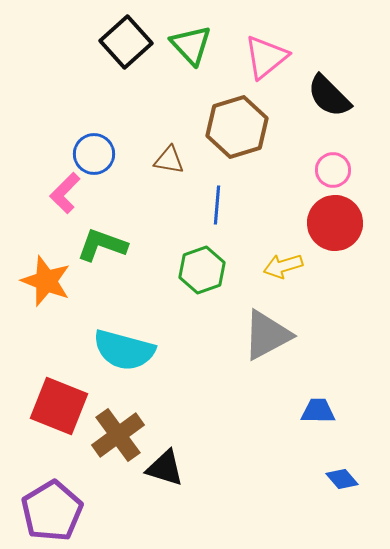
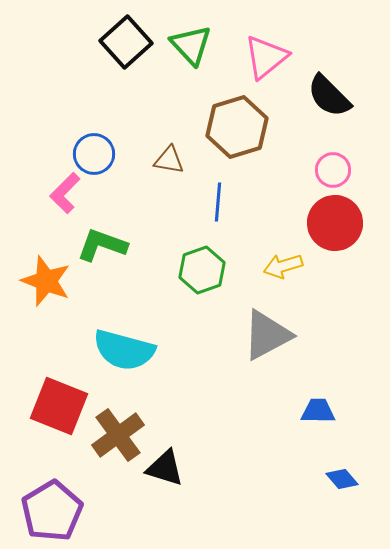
blue line: moved 1 px right, 3 px up
